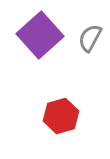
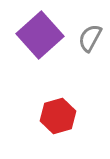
red hexagon: moved 3 px left
